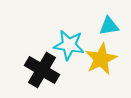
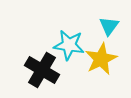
cyan triangle: rotated 45 degrees counterclockwise
